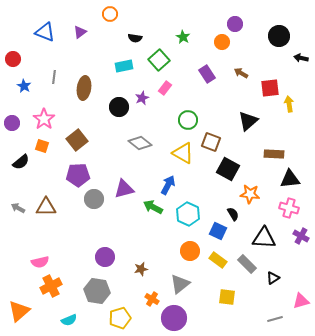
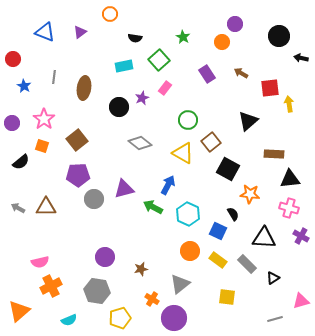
brown square at (211, 142): rotated 30 degrees clockwise
